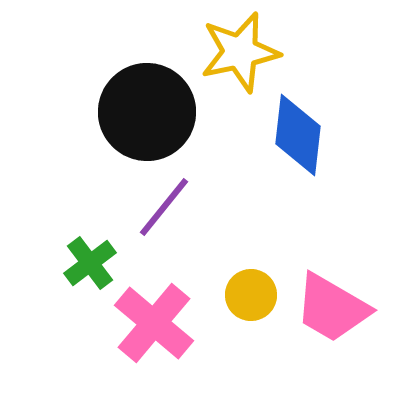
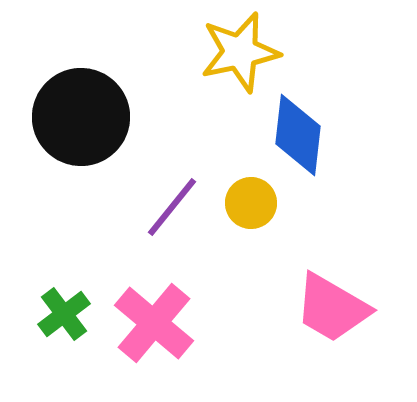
black circle: moved 66 px left, 5 px down
purple line: moved 8 px right
green cross: moved 26 px left, 51 px down
yellow circle: moved 92 px up
